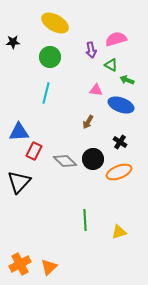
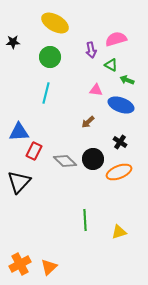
brown arrow: rotated 16 degrees clockwise
